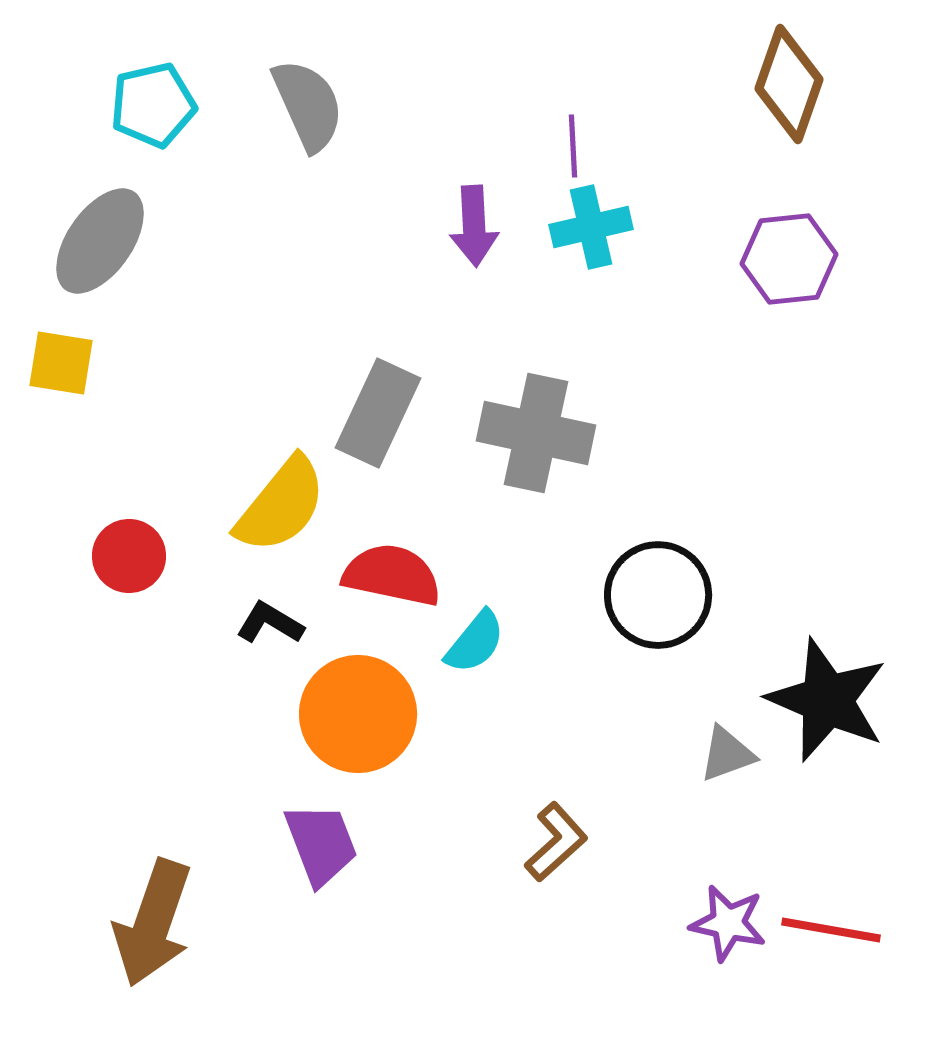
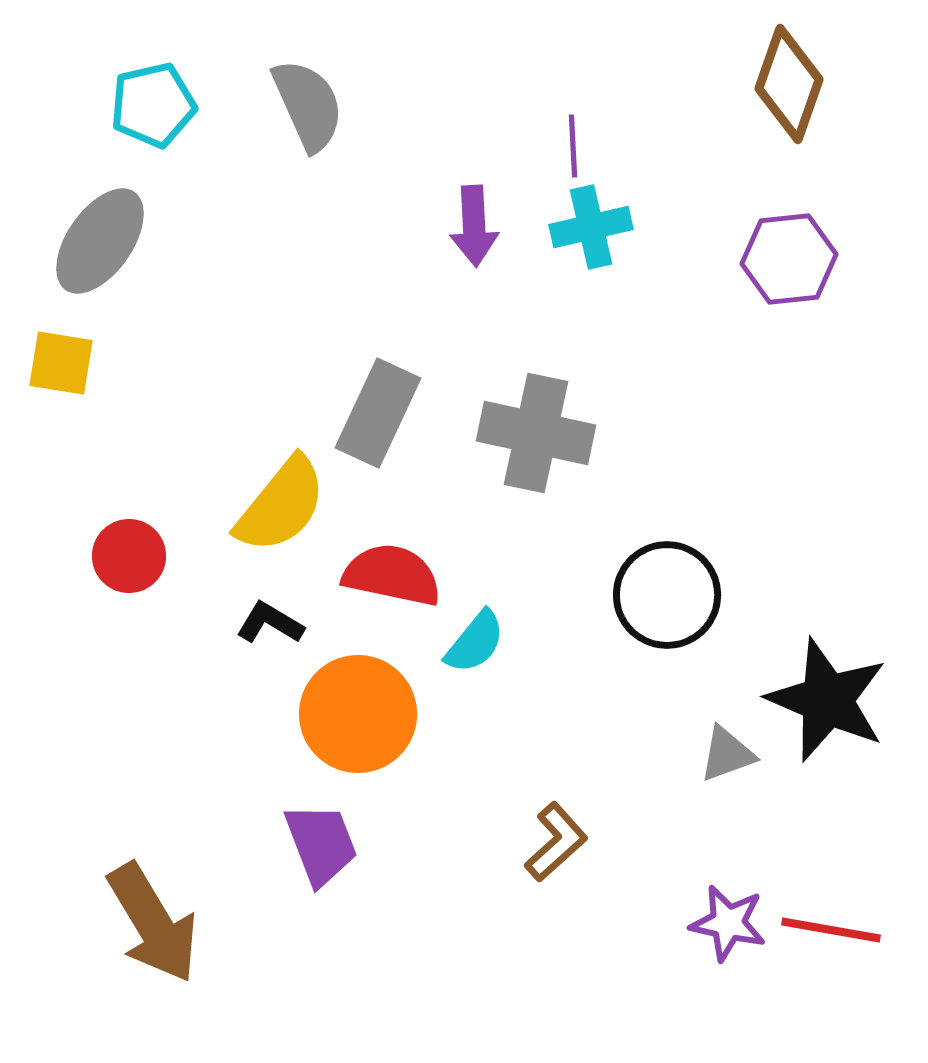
black circle: moved 9 px right
brown arrow: rotated 50 degrees counterclockwise
